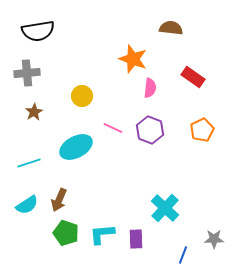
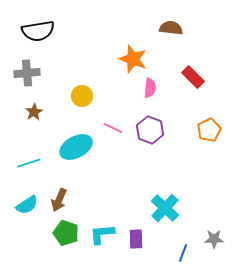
red rectangle: rotated 10 degrees clockwise
orange pentagon: moved 7 px right
blue line: moved 2 px up
